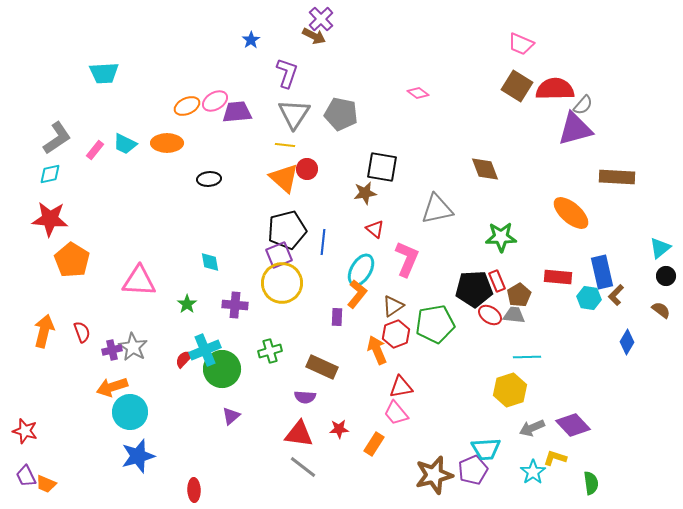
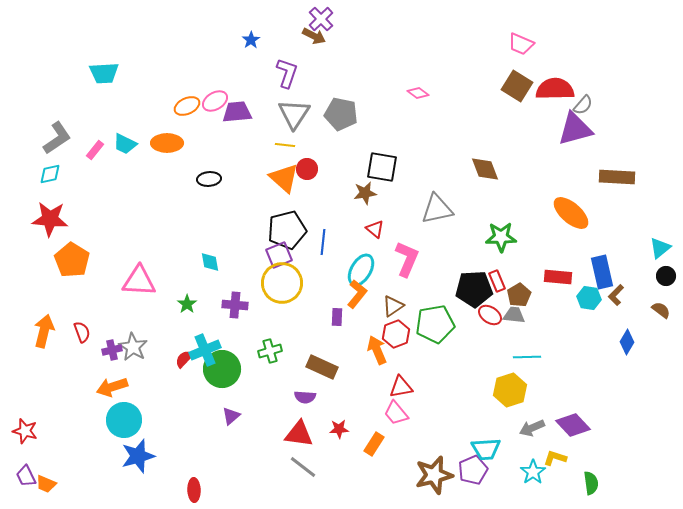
cyan circle at (130, 412): moved 6 px left, 8 px down
